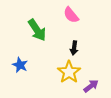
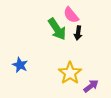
green arrow: moved 20 px right, 1 px up
black arrow: moved 4 px right, 15 px up
yellow star: moved 1 px right, 1 px down
